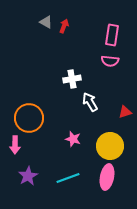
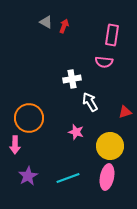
pink semicircle: moved 6 px left, 1 px down
pink star: moved 3 px right, 7 px up
